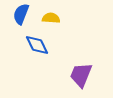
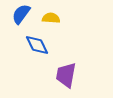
blue semicircle: rotated 15 degrees clockwise
purple trapezoid: moved 15 px left; rotated 12 degrees counterclockwise
